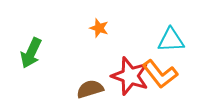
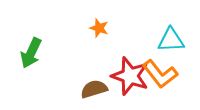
brown semicircle: moved 4 px right
